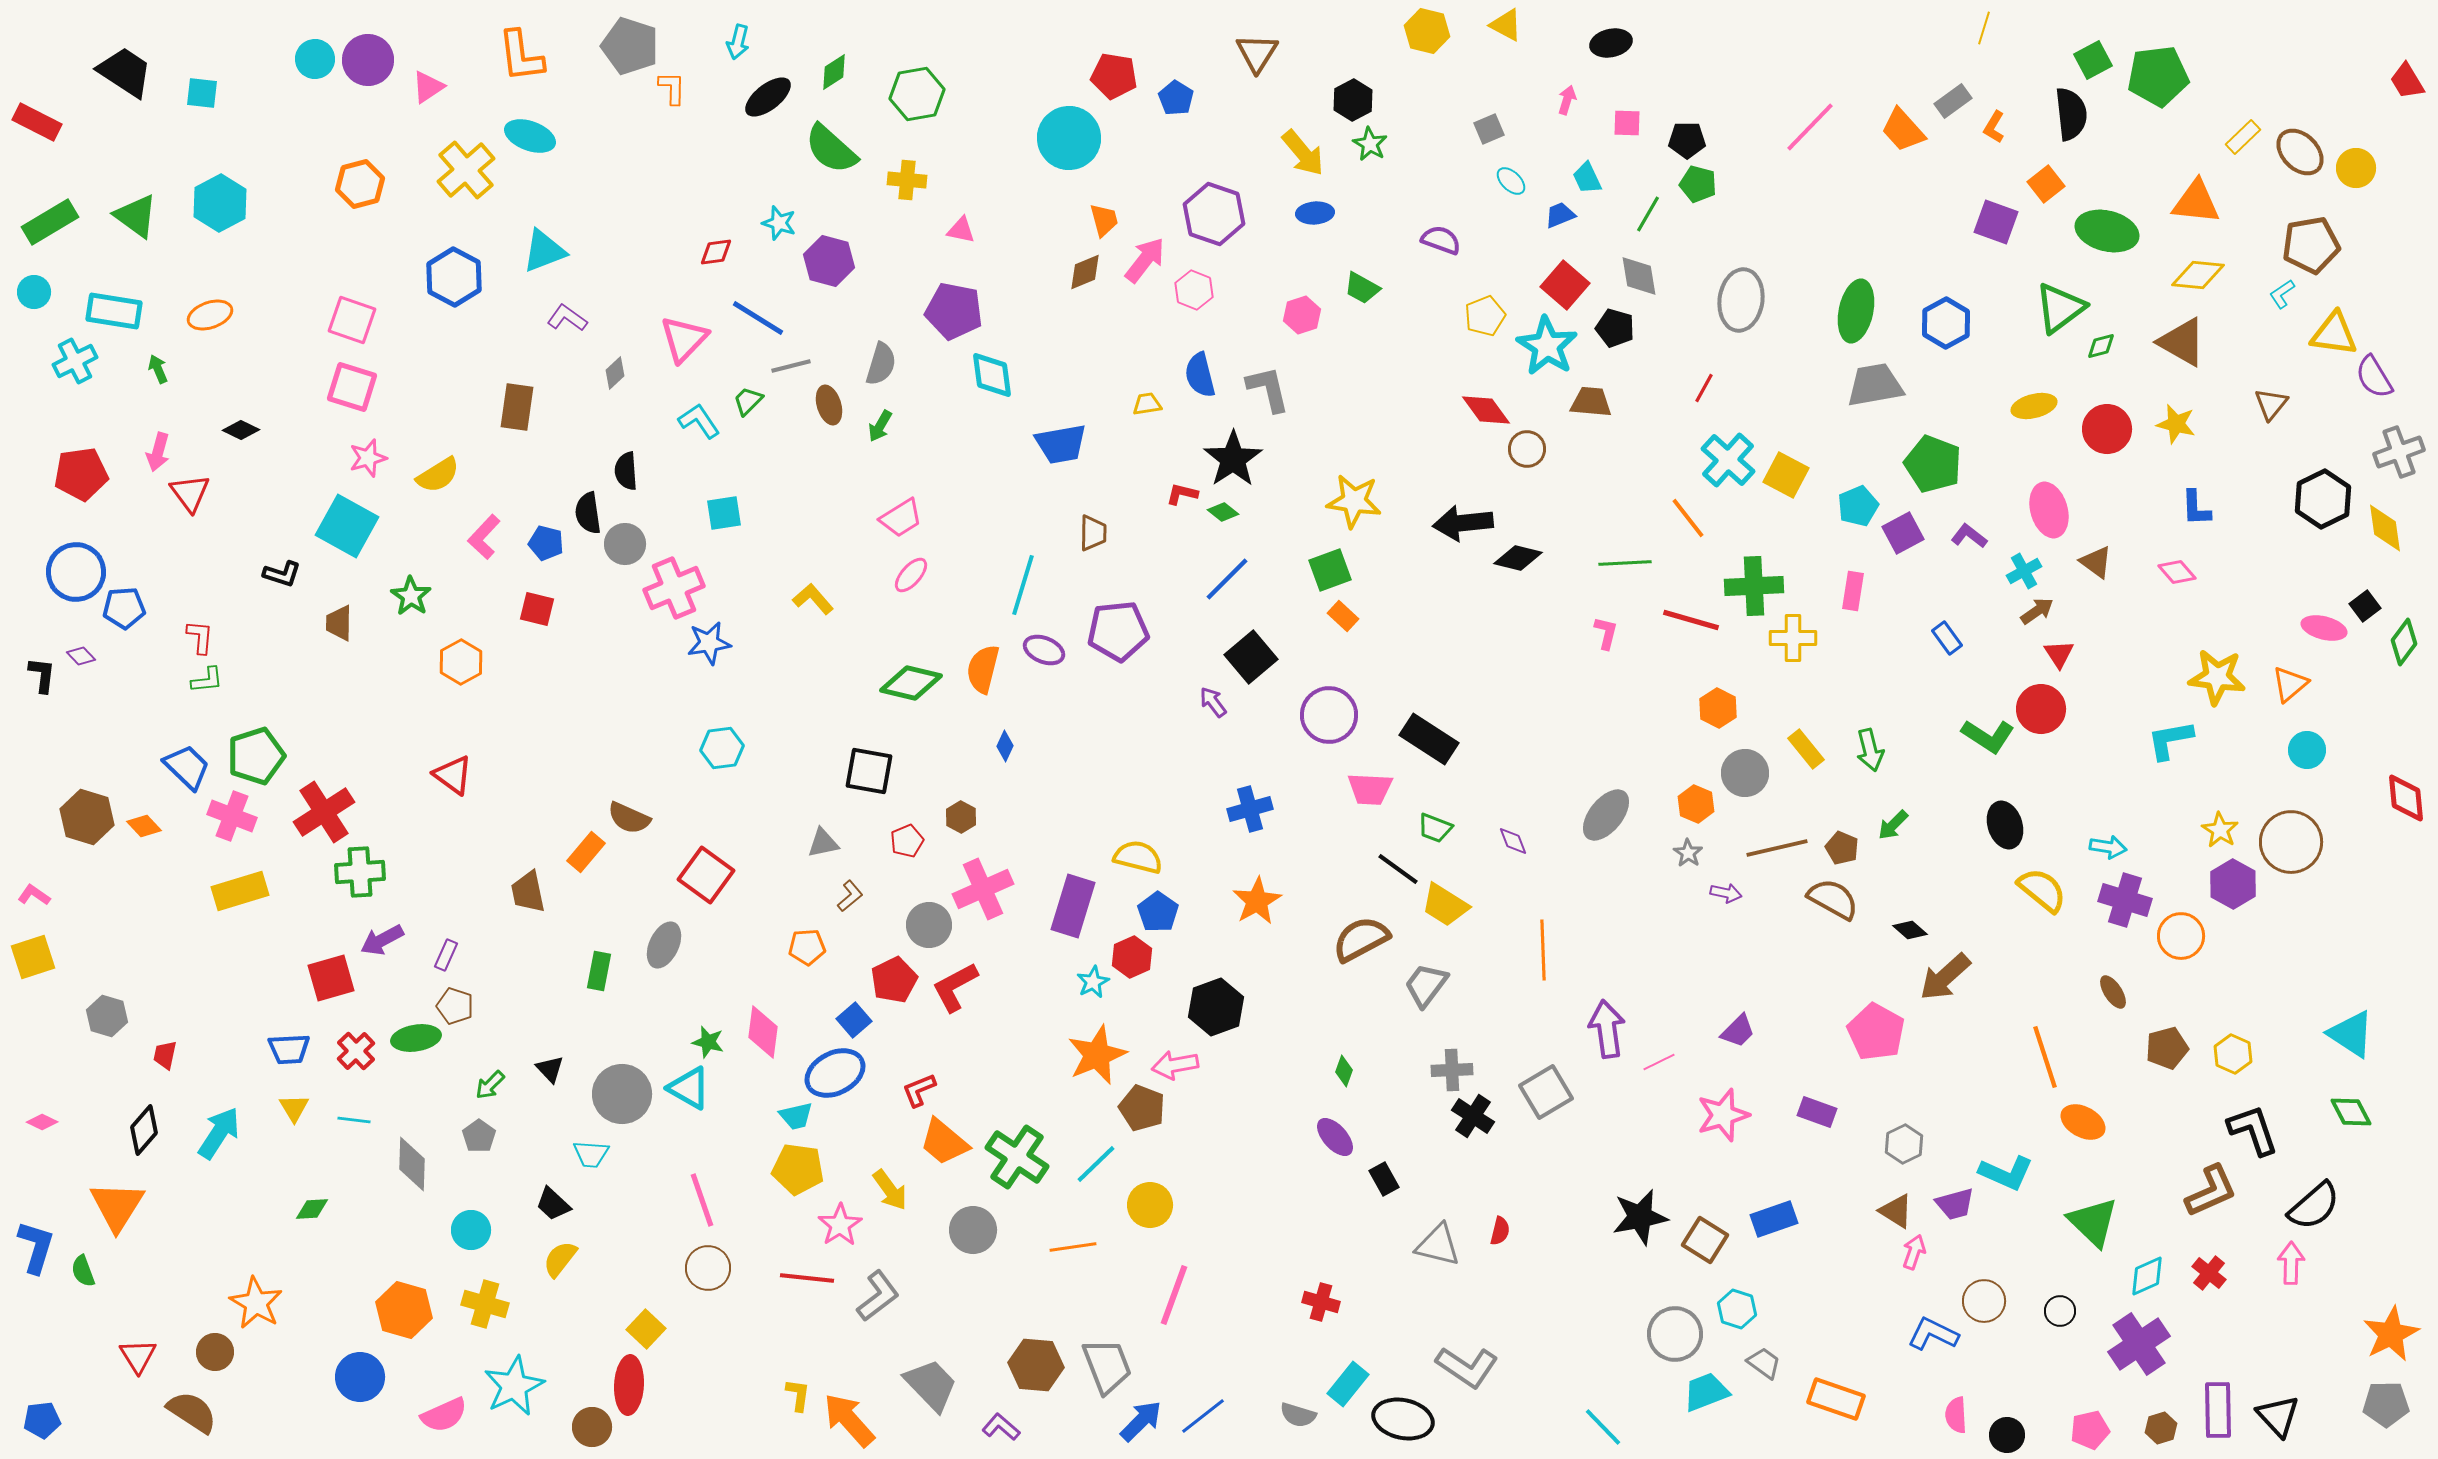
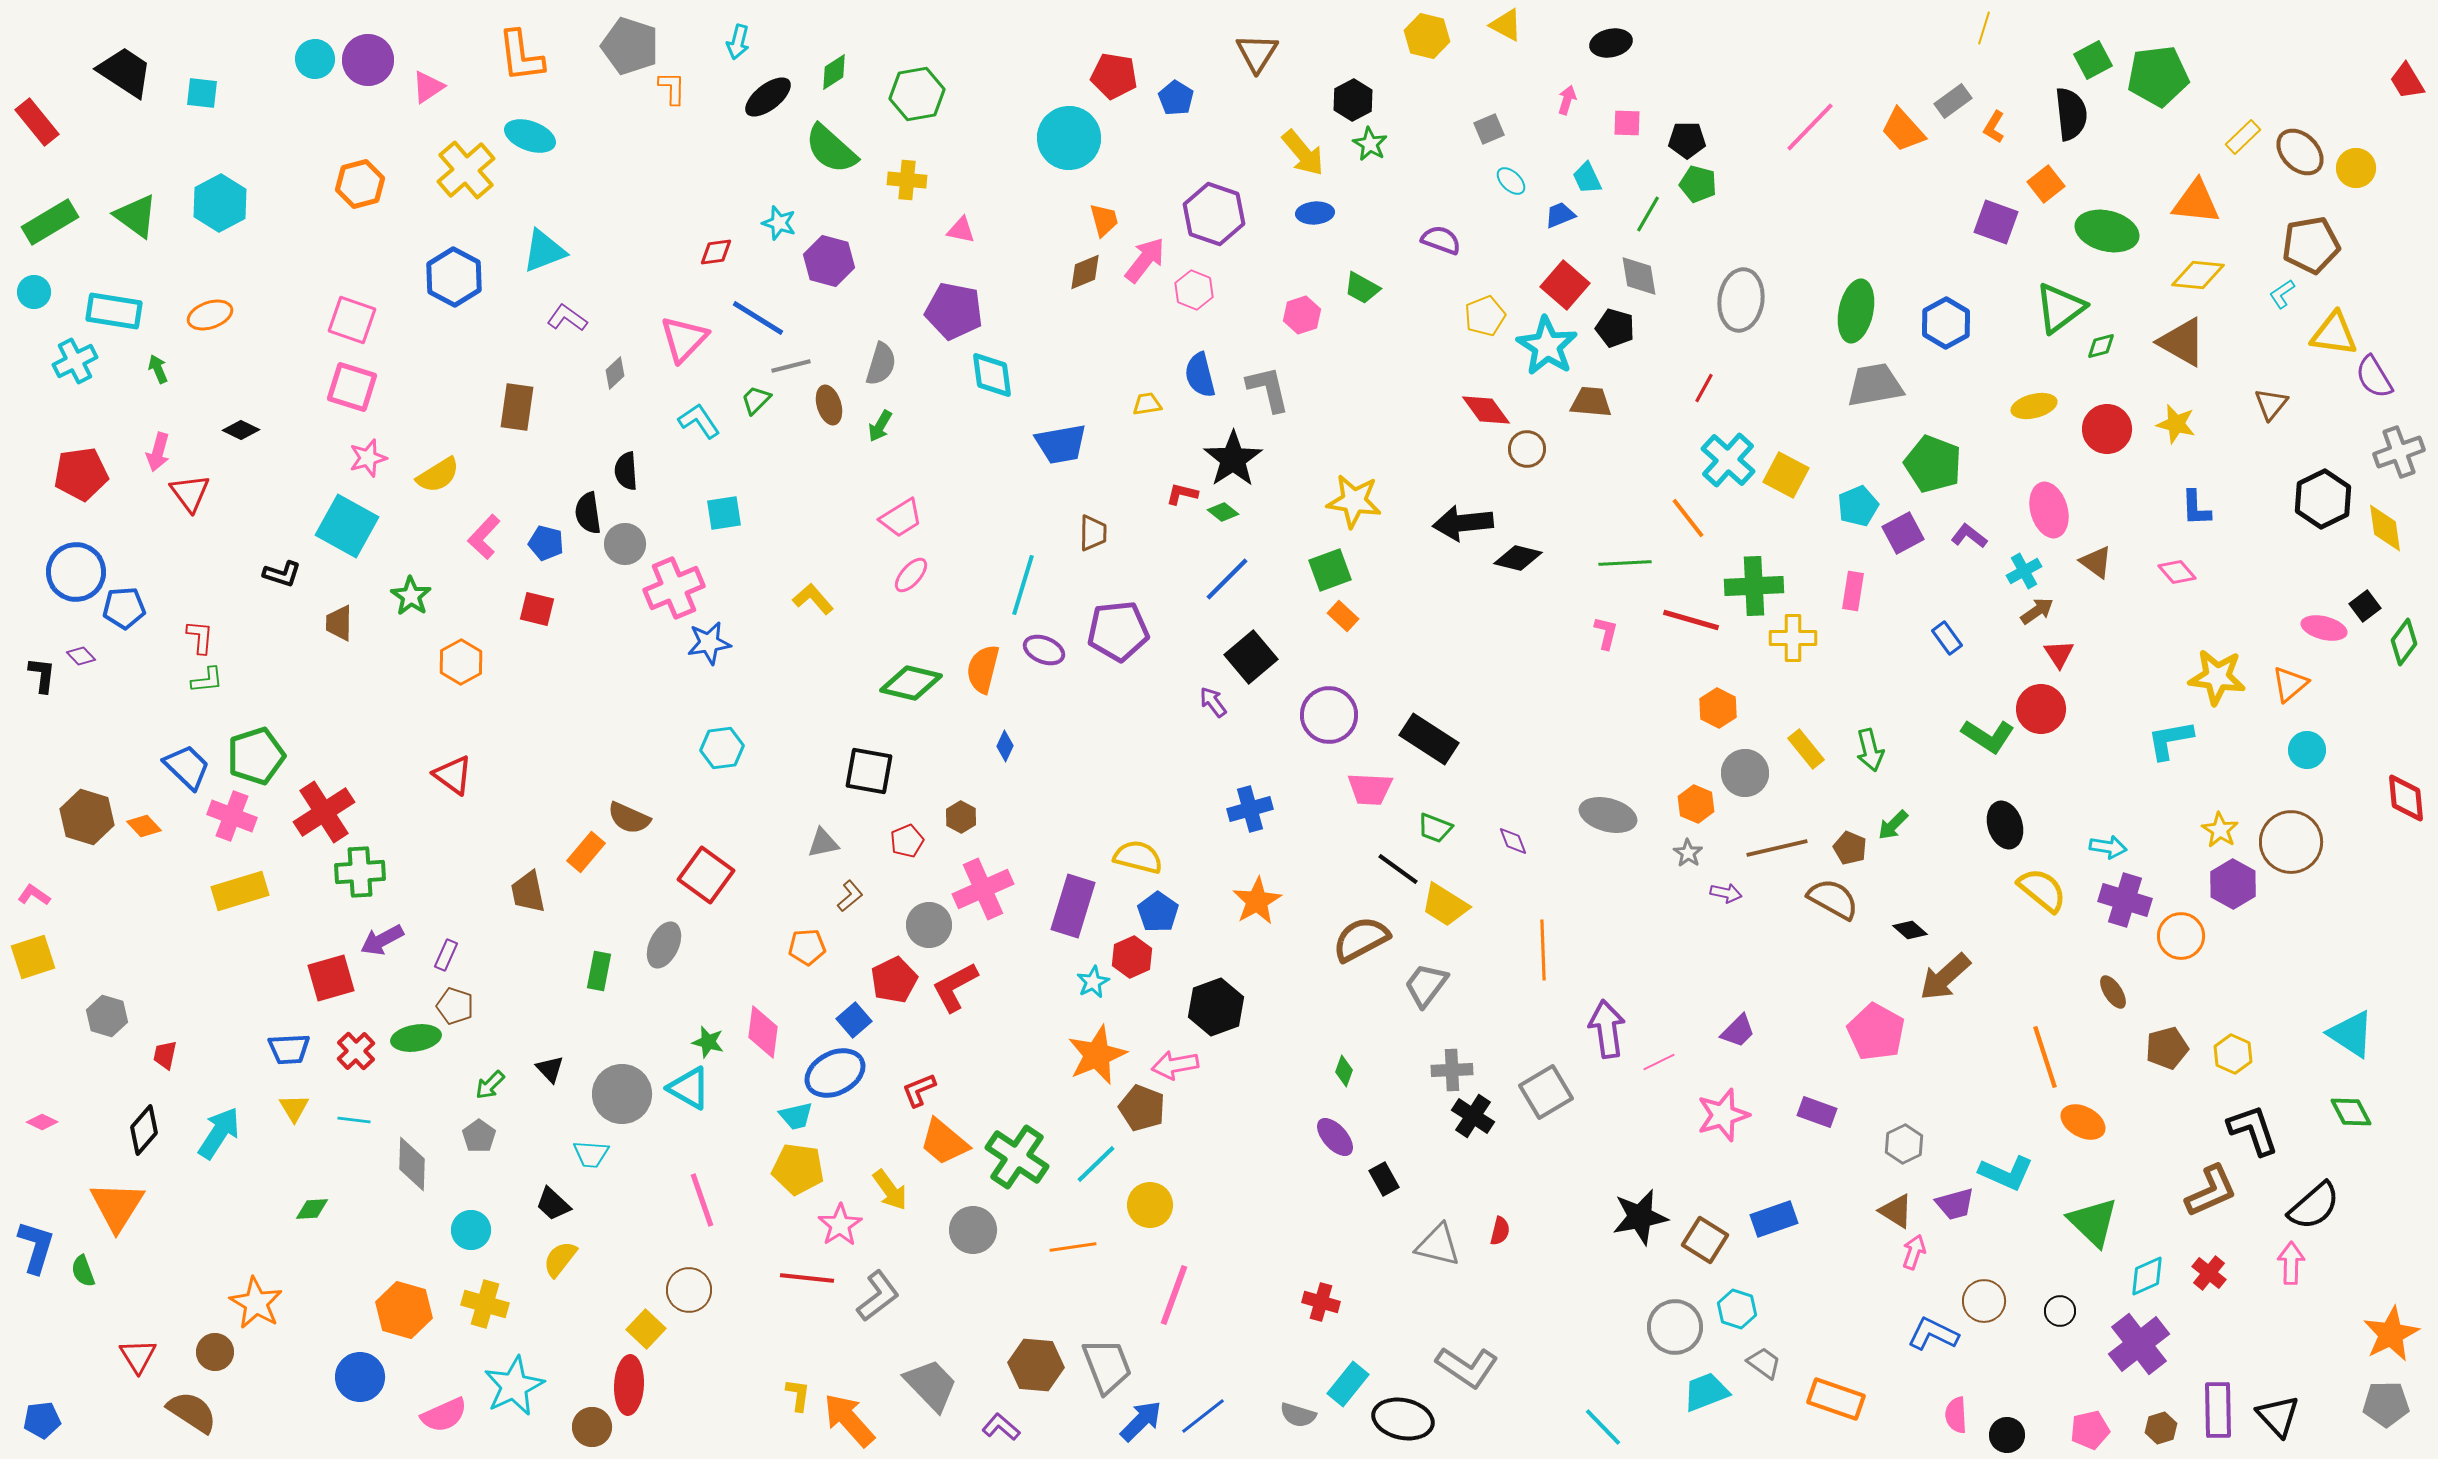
yellow hexagon at (1427, 31): moved 5 px down
red rectangle at (37, 122): rotated 24 degrees clockwise
green trapezoid at (748, 401): moved 8 px right, 1 px up
gray ellipse at (1606, 815): moved 2 px right; rotated 66 degrees clockwise
brown pentagon at (1842, 848): moved 8 px right
brown circle at (708, 1268): moved 19 px left, 22 px down
gray circle at (1675, 1334): moved 7 px up
purple cross at (2139, 1344): rotated 4 degrees counterclockwise
